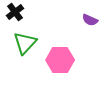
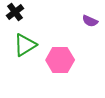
purple semicircle: moved 1 px down
green triangle: moved 2 px down; rotated 15 degrees clockwise
